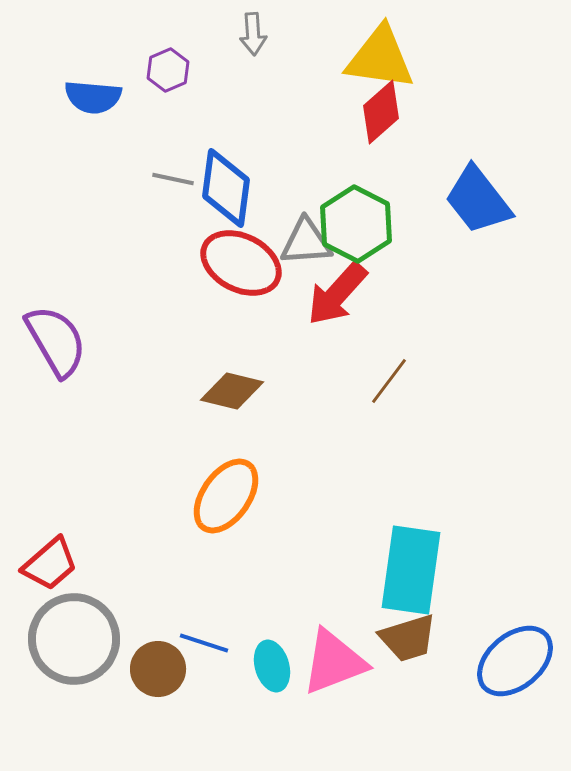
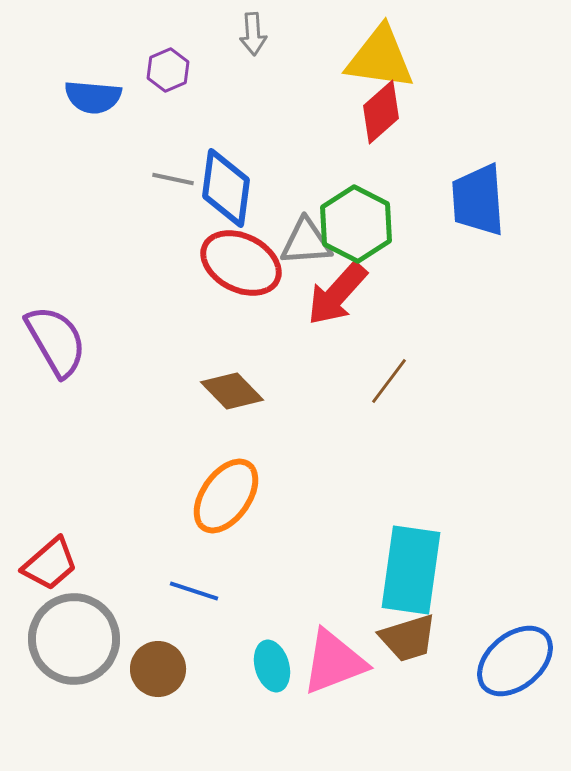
blue trapezoid: rotated 34 degrees clockwise
brown diamond: rotated 32 degrees clockwise
blue line: moved 10 px left, 52 px up
